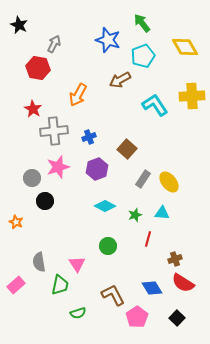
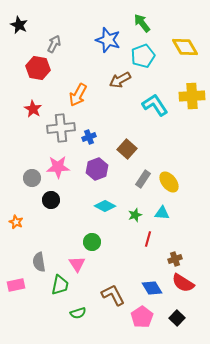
gray cross: moved 7 px right, 3 px up
pink star: rotated 15 degrees clockwise
black circle: moved 6 px right, 1 px up
green circle: moved 16 px left, 4 px up
pink rectangle: rotated 30 degrees clockwise
pink pentagon: moved 5 px right
